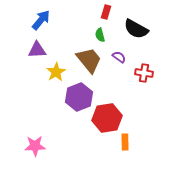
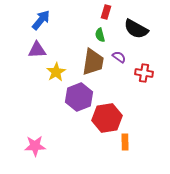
brown trapezoid: moved 4 px right, 2 px down; rotated 48 degrees clockwise
